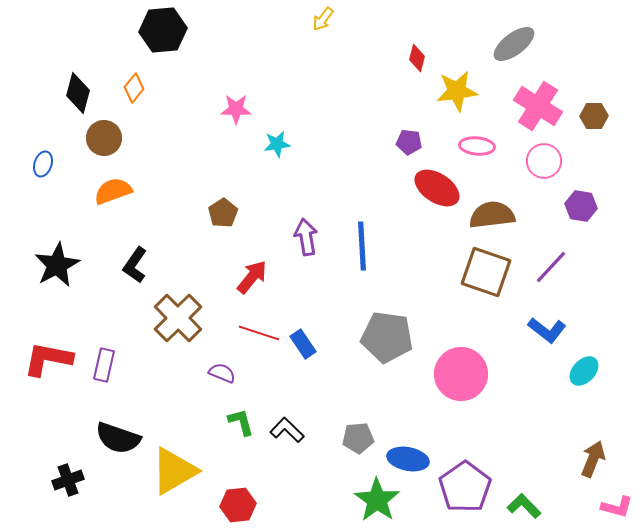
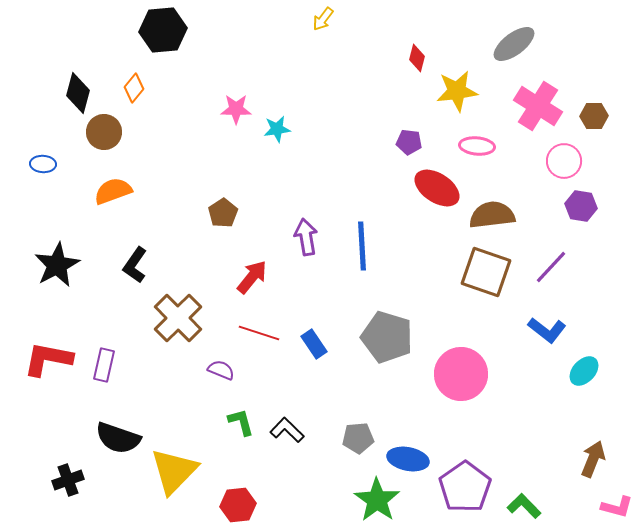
brown circle at (104, 138): moved 6 px up
cyan star at (277, 144): moved 15 px up
pink circle at (544, 161): moved 20 px right
blue ellipse at (43, 164): rotated 75 degrees clockwise
gray pentagon at (387, 337): rotated 9 degrees clockwise
blue rectangle at (303, 344): moved 11 px right
purple semicircle at (222, 373): moved 1 px left, 3 px up
yellow triangle at (174, 471): rotated 16 degrees counterclockwise
